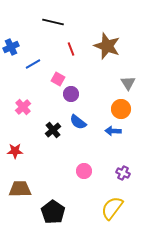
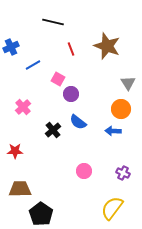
blue line: moved 1 px down
black pentagon: moved 12 px left, 2 px down
